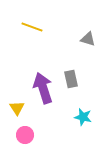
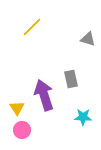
yellow line: rotated 65 degrees counterclockwise
purple arrow: moved 1 px right, 7 px down
cyan star: rotated 12 degrees counterclockwise
pink circle: moved 3 px left, 5 px up
